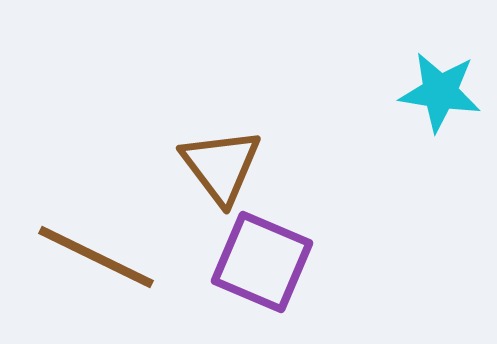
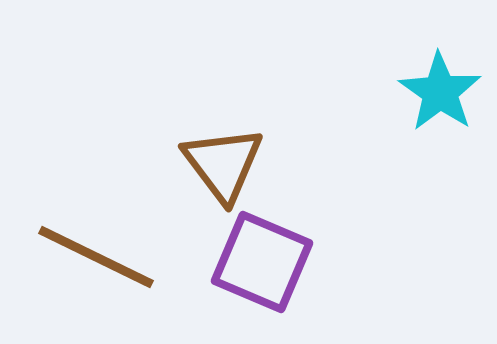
cyan star: rotated 26 degrees clockwise
brown triangle: moved 2 px right, 2 px up
